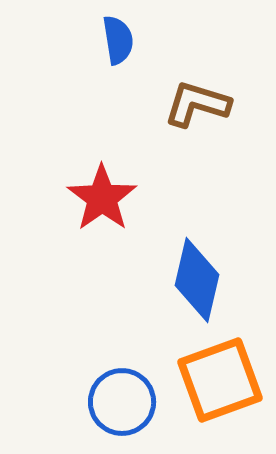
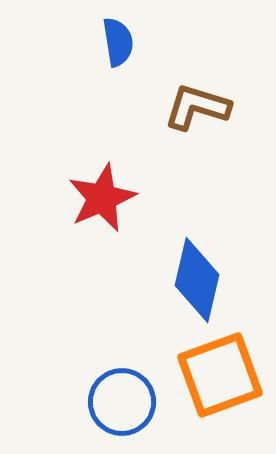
blue semicircle: moved 2 px down
brown L-shape: moved 3 px down
red star: rotated 12 degrees clockwise
orange square: moved 5 px up
